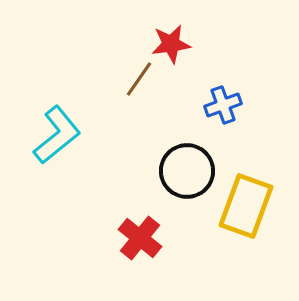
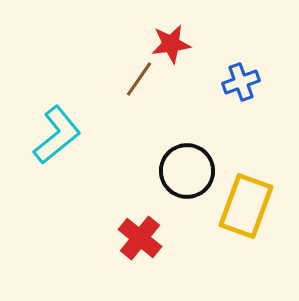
blue cross: moved 18 px right, 23 px up
